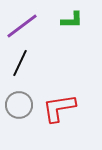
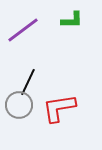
purple line: moved 1 px right, 4 px down
black line: moved 8 px right, 19 px down
